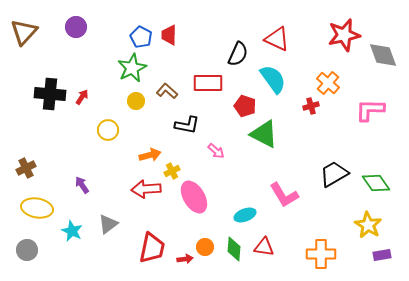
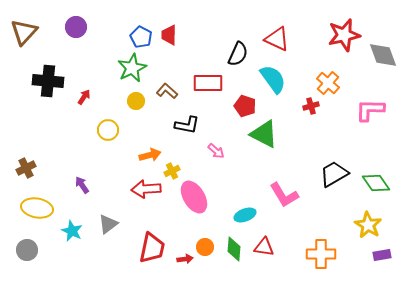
black cross at (50, 94): moved 2 px left, 13 px up
red arrow at (82, 97): moved 2 px right
